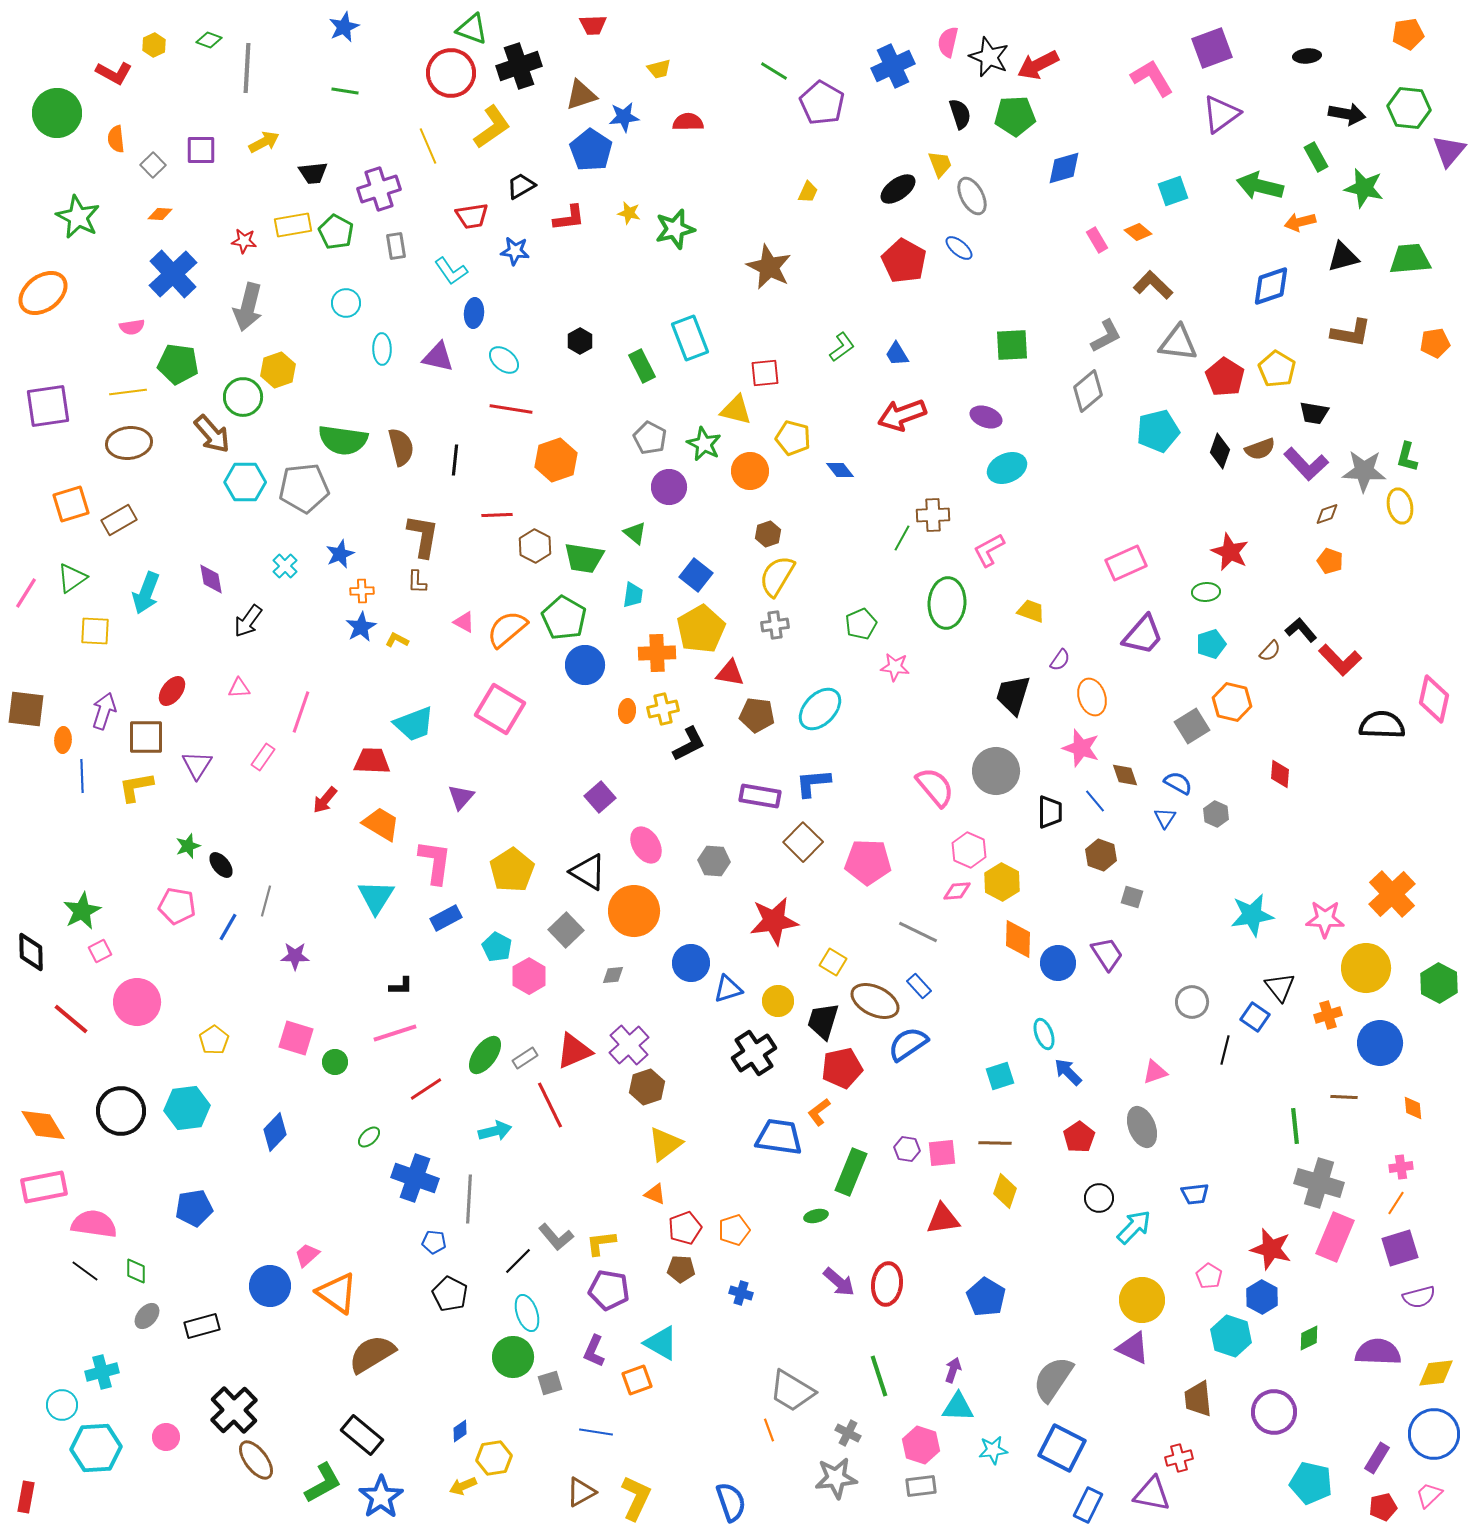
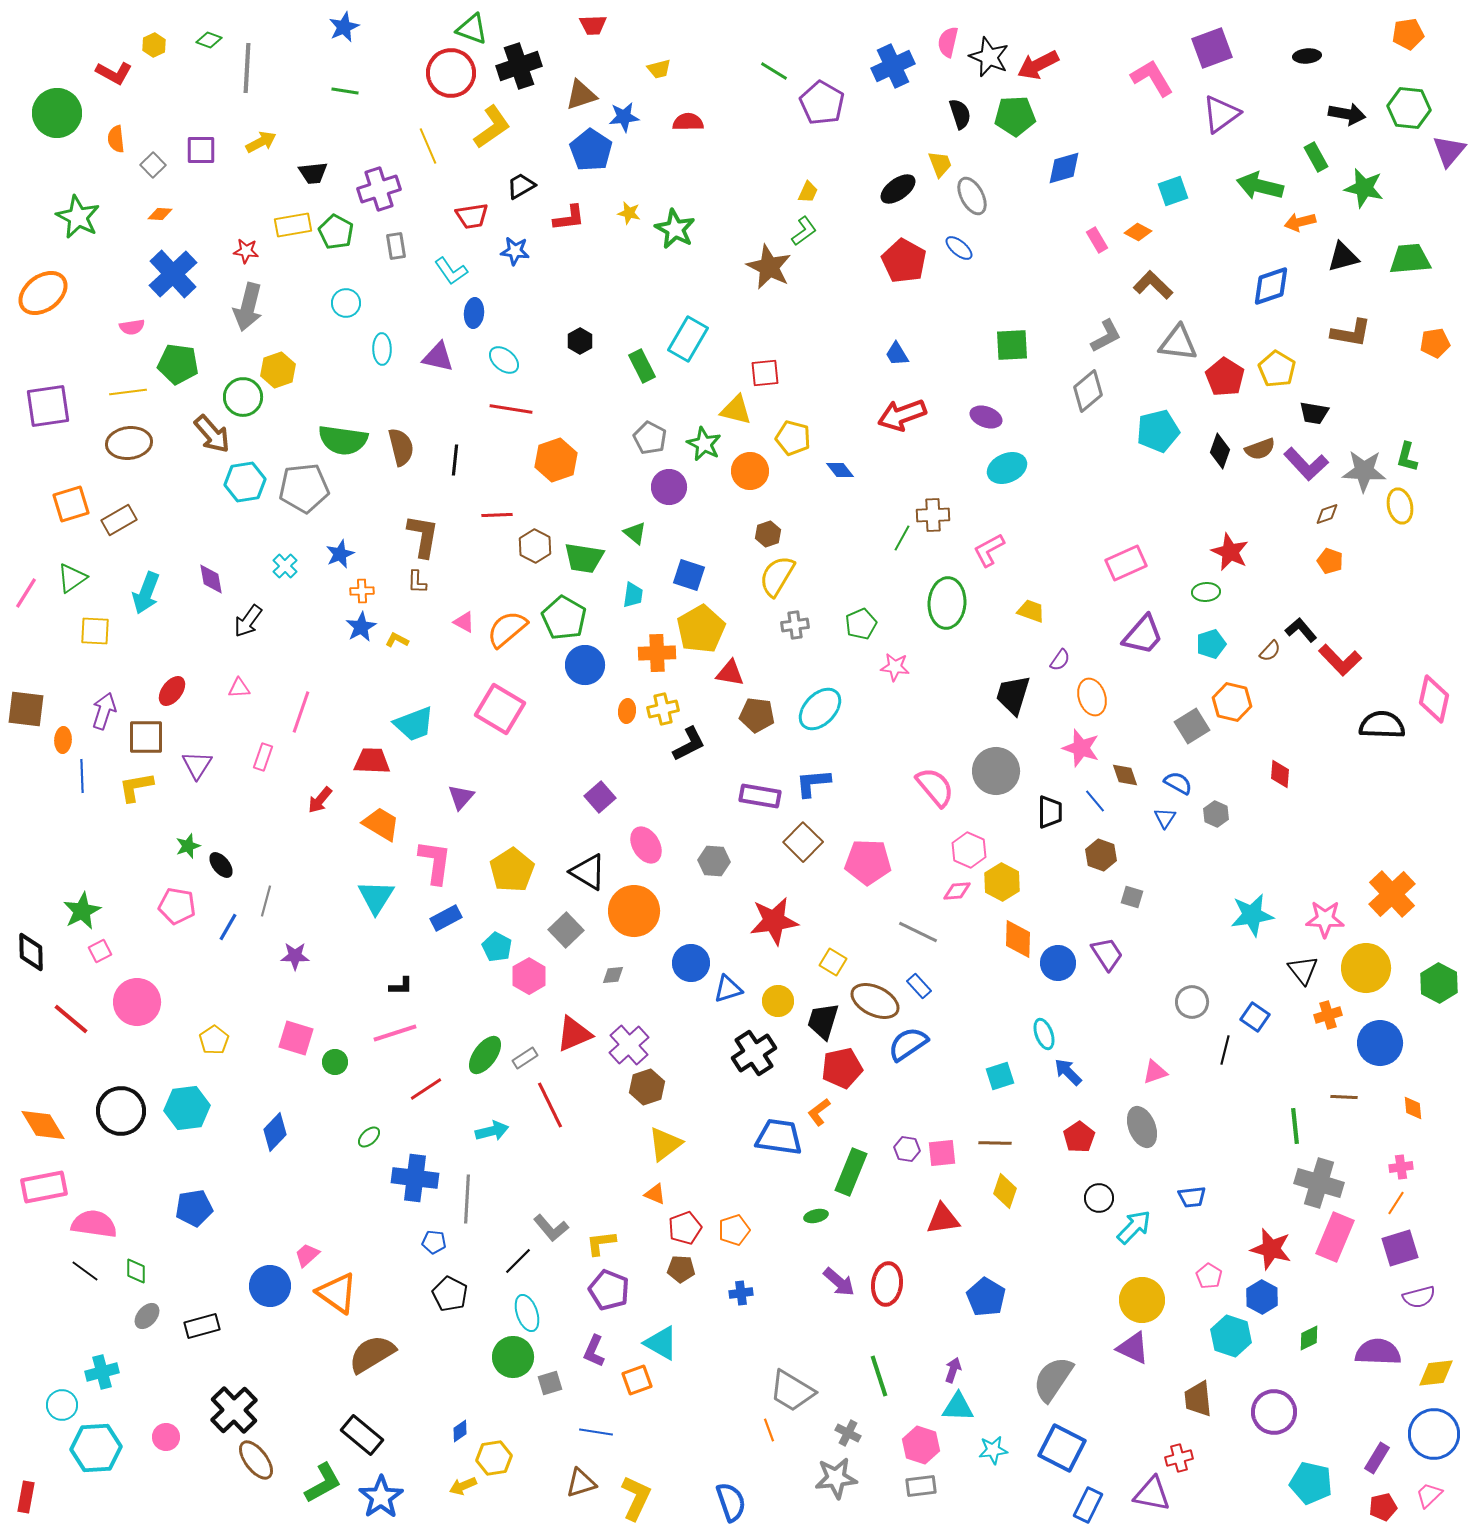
yellow arrow at (264, 142): moved 3 px left
green star at (675, 229): rotated 30 degrees counterclockwise
orange diamond at (1138, 232): rotated 12 degrees counterclockwise
red star at (244, 241): moved 2 px right, 10 px down
cyan rectangle at (690, 338): moved 2 px left, 1 px down; rotated 51 degrees clockwise
green L-shape at (842, 347): moved 38 px left, 116 px up
cyan hexagon at (245, 482): rotated 9 degrees counterclockwise
blue square at (696, 575): moved 7 px left; rotated 20 degrees counterclockwise
gray cross at (775, 625): moved 20 px right
pink rectangle at (263, 757): rotated 16 degrees counterclockwise
red arrow at (325, 800): moved 5 px left
black triangle at (1280, 987): moved 23 px right, 17 px up
red triangle at (574, 1051): moved 17 px up
cyan arrow at (495, 1131): moved 3 px left
blue cross at (415, 1178): rotated 12 degrees counterclockwise
blue trapezoid at (1195, 1194): moved 3 px left, 3 px down
gray line at (469, 1199): moved 2 px left
gray L-shape at (556, 1237): moved 5 px left, 9 px up
purple pentagon at (609, 1290): rotated 12 degrees clockwise
blue cross at (741, 1293): rotated 25 degrees counterclockwise
brown triangle at (581, 1492): moved 9 px up; rotated 12 degrees clockwise
